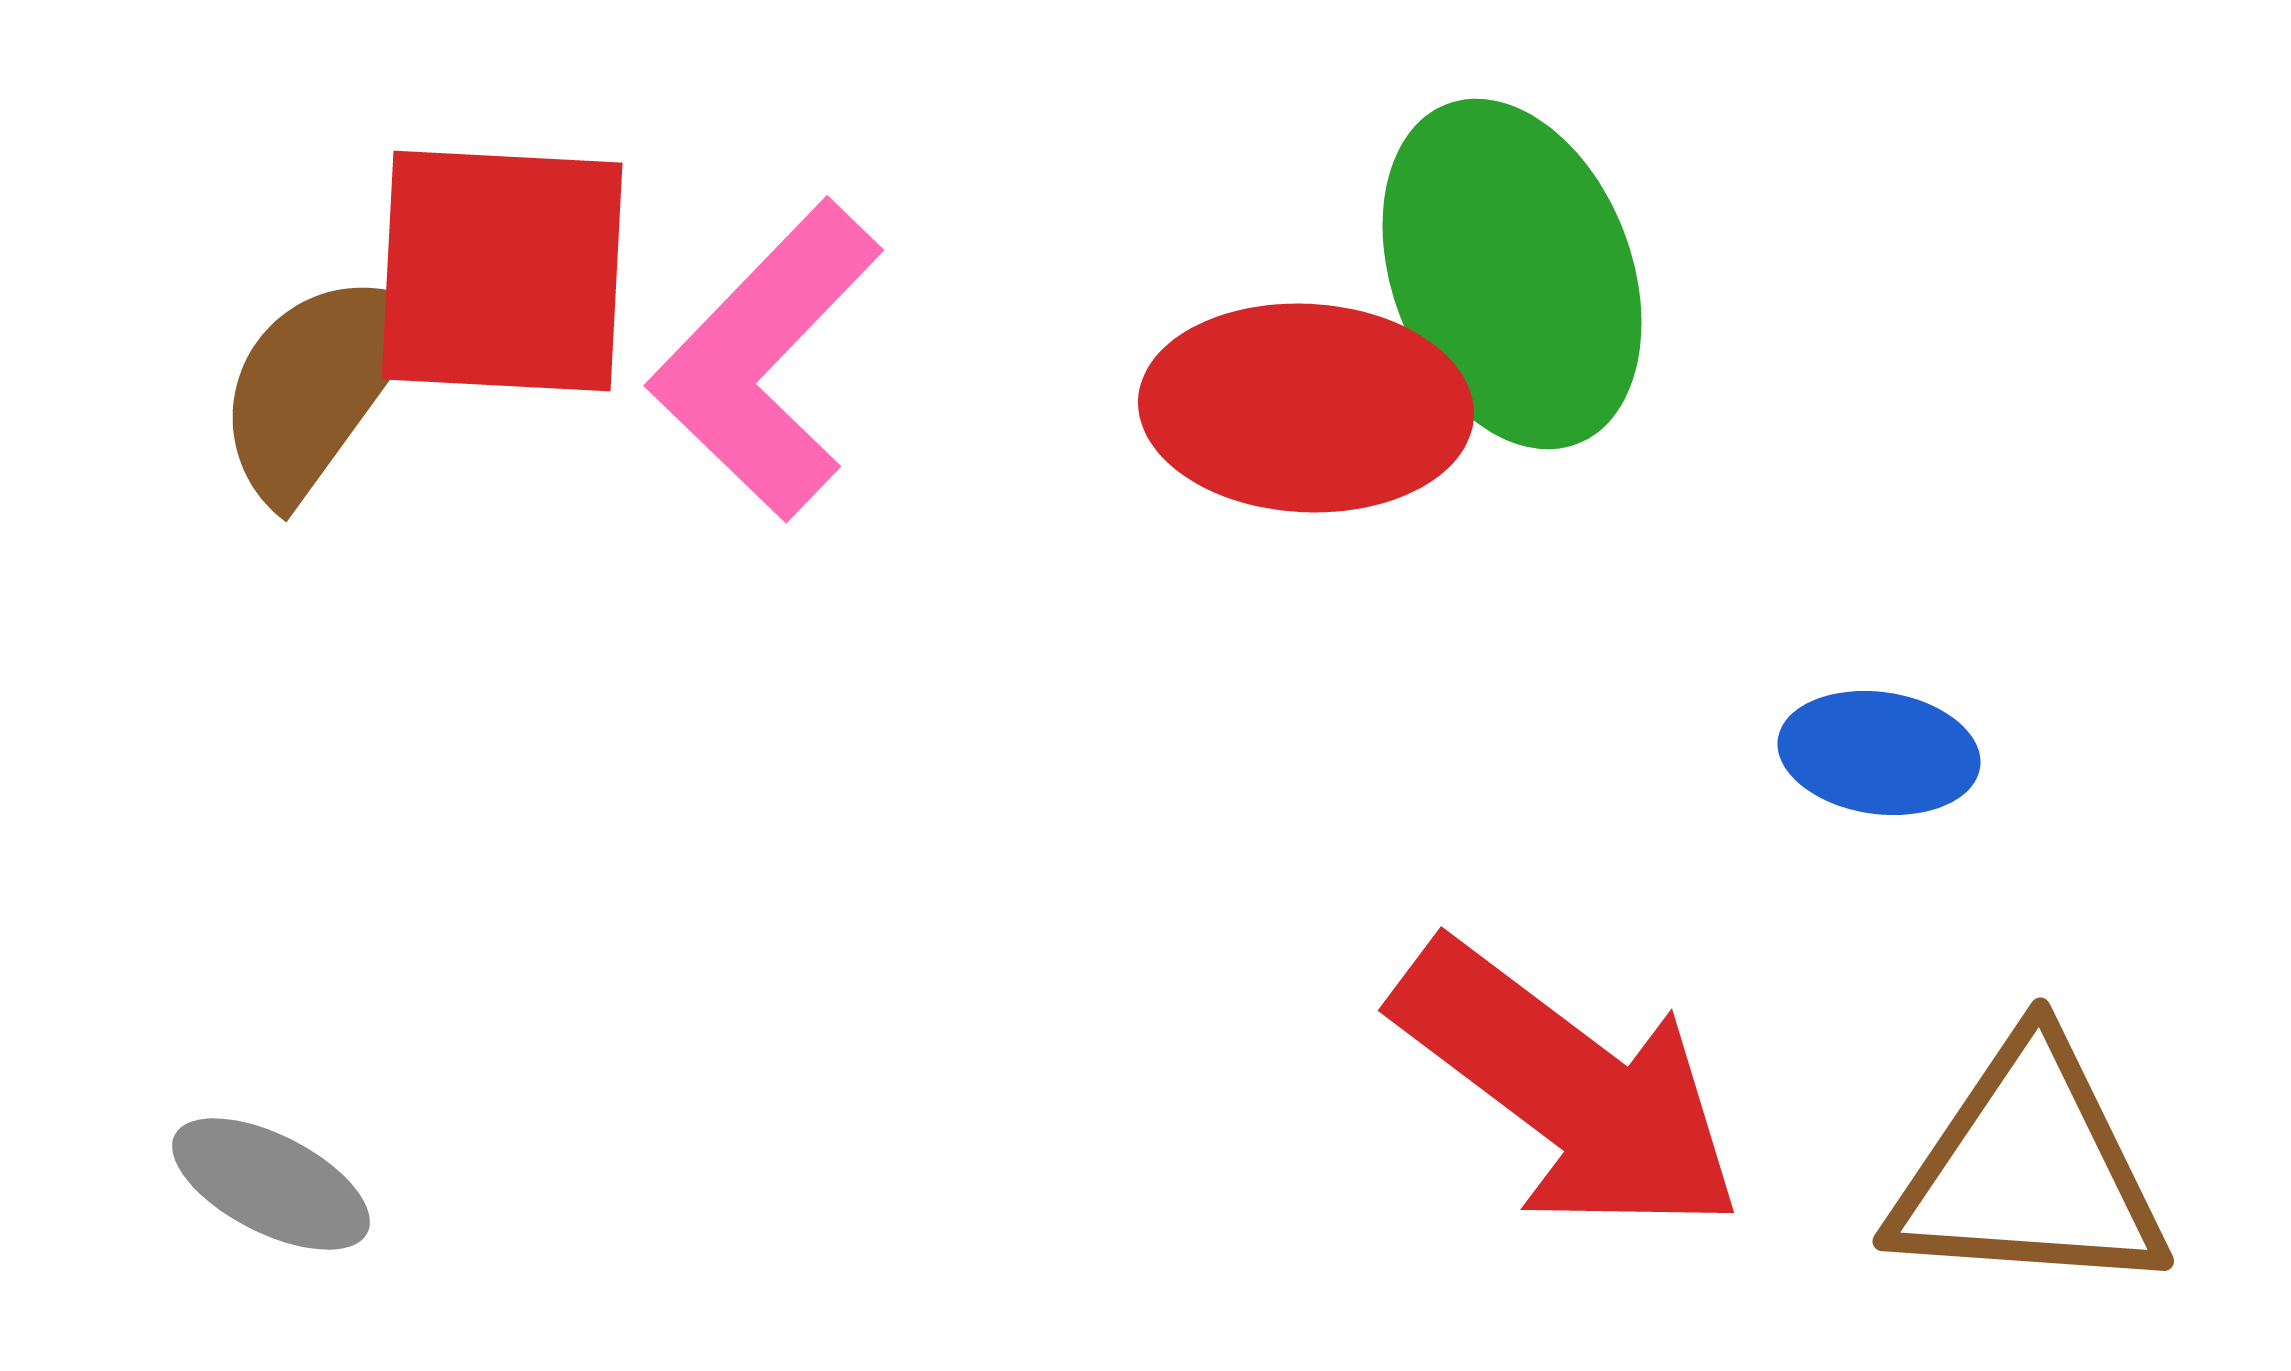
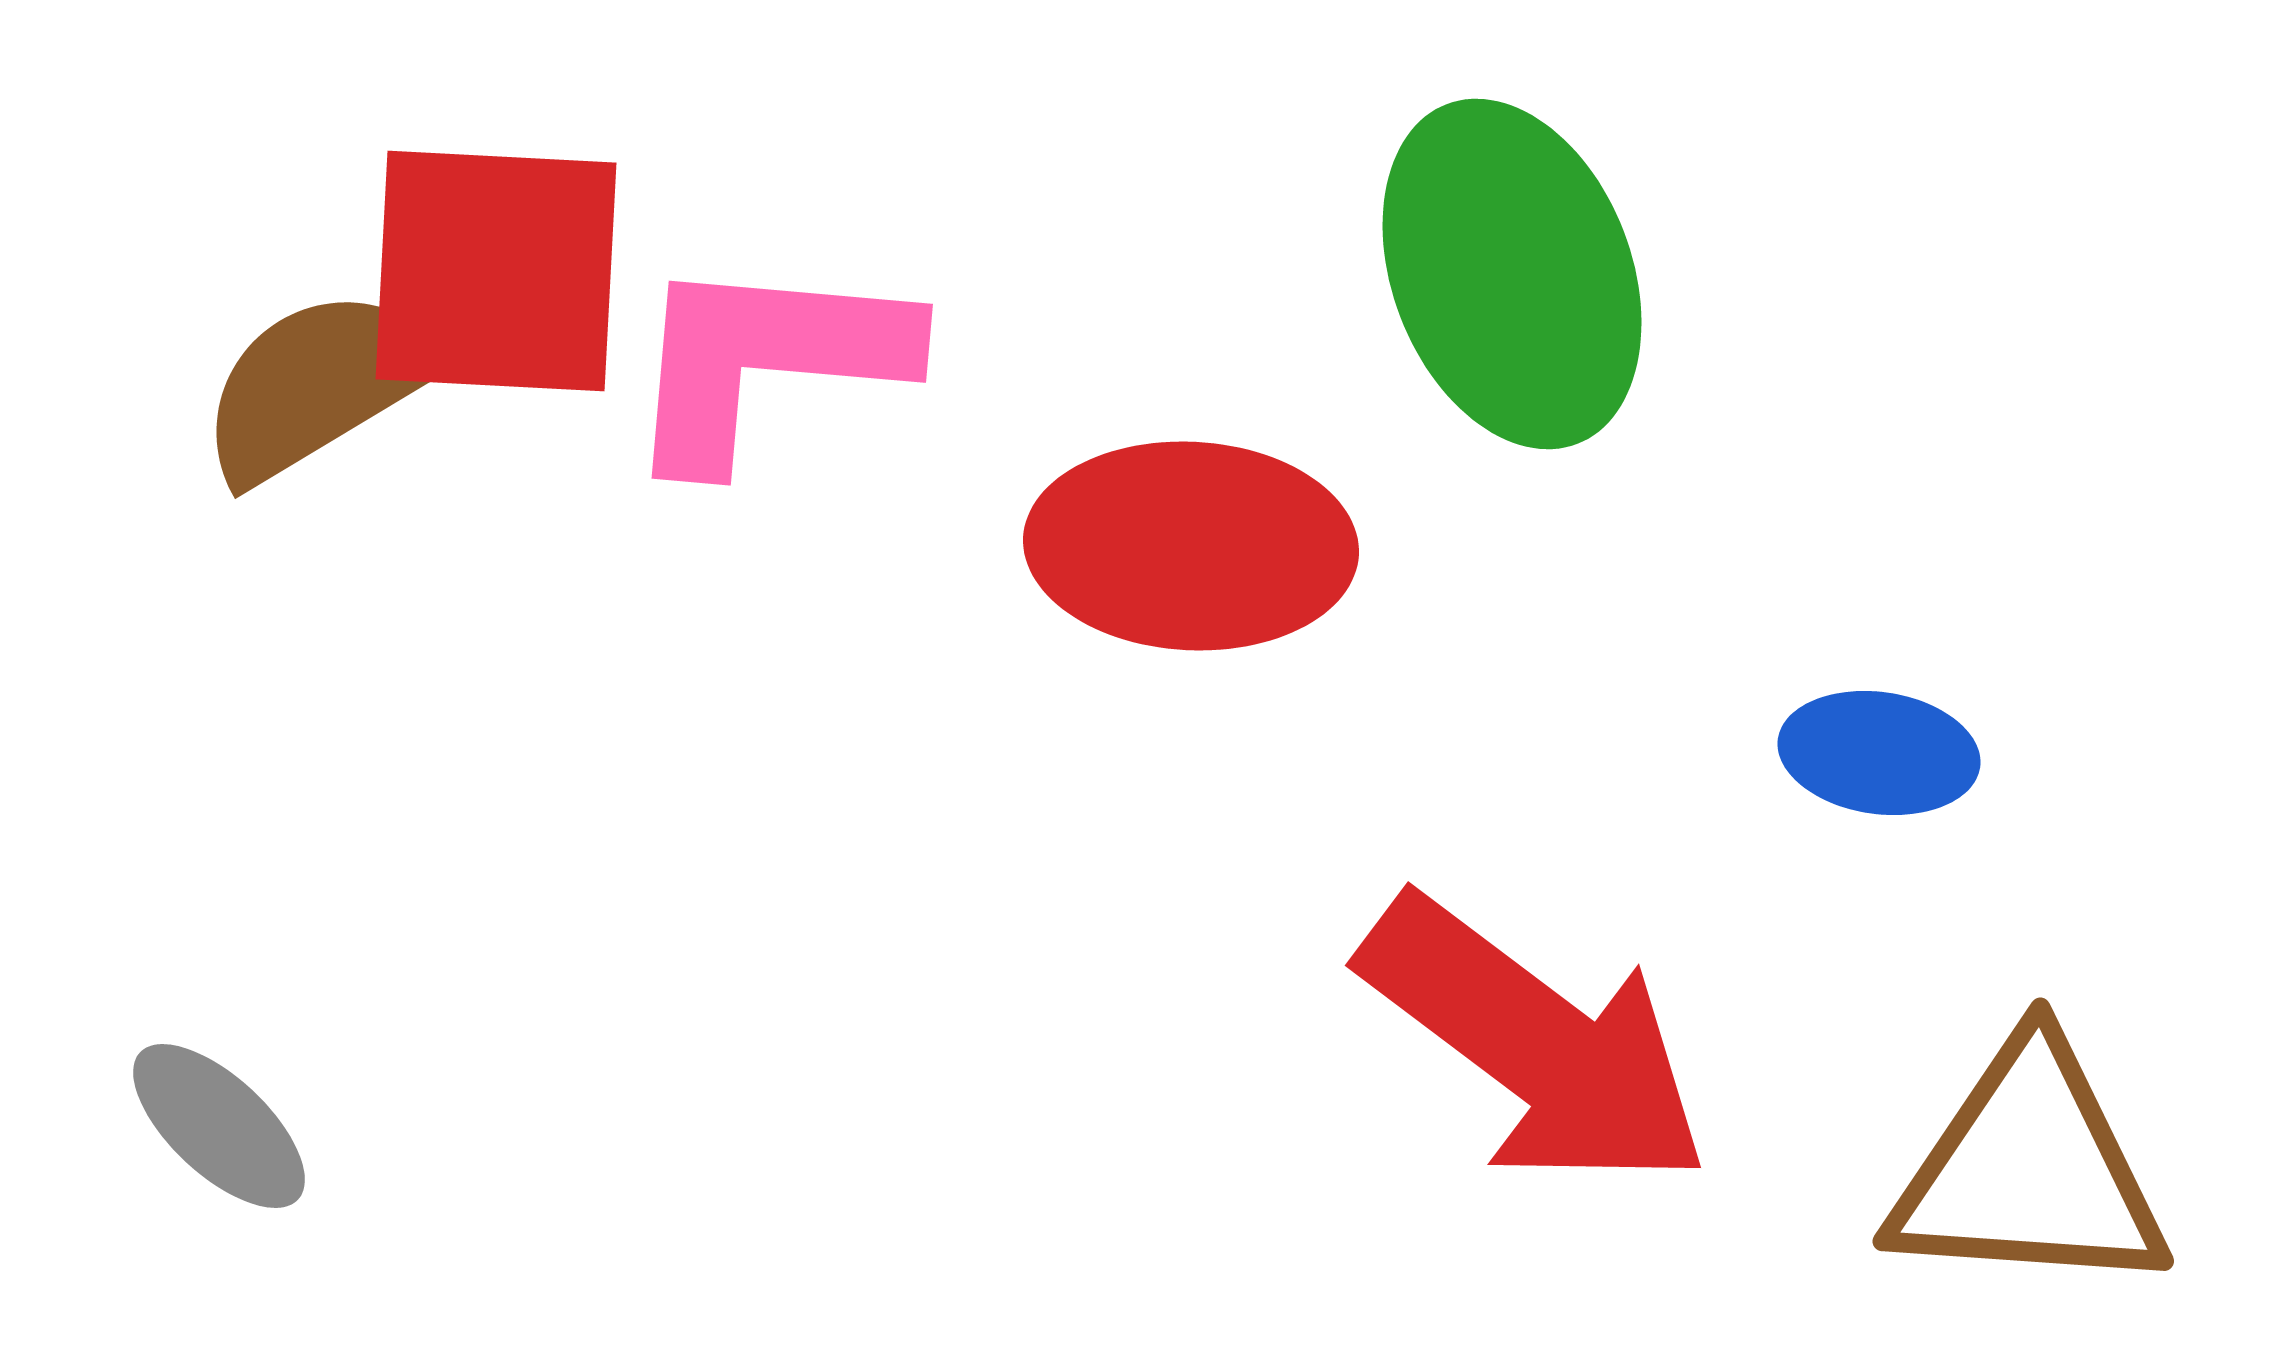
red square: moved 6 px left
pink L-shape: rotated 51 degrees clockwise
brown semicircle: rotated 23 degrees clockwise
red ellipse: moved 115 px left, 138 px down
red arrow: moved 33 px left, 45 px up
gray ellipse: moved 52 px left, 58 px up; rotated 16 degrees clockwise
